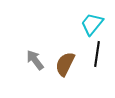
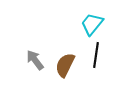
black line: moved 1 px left, 1 px down
brown semicircle: moved 1 px down
